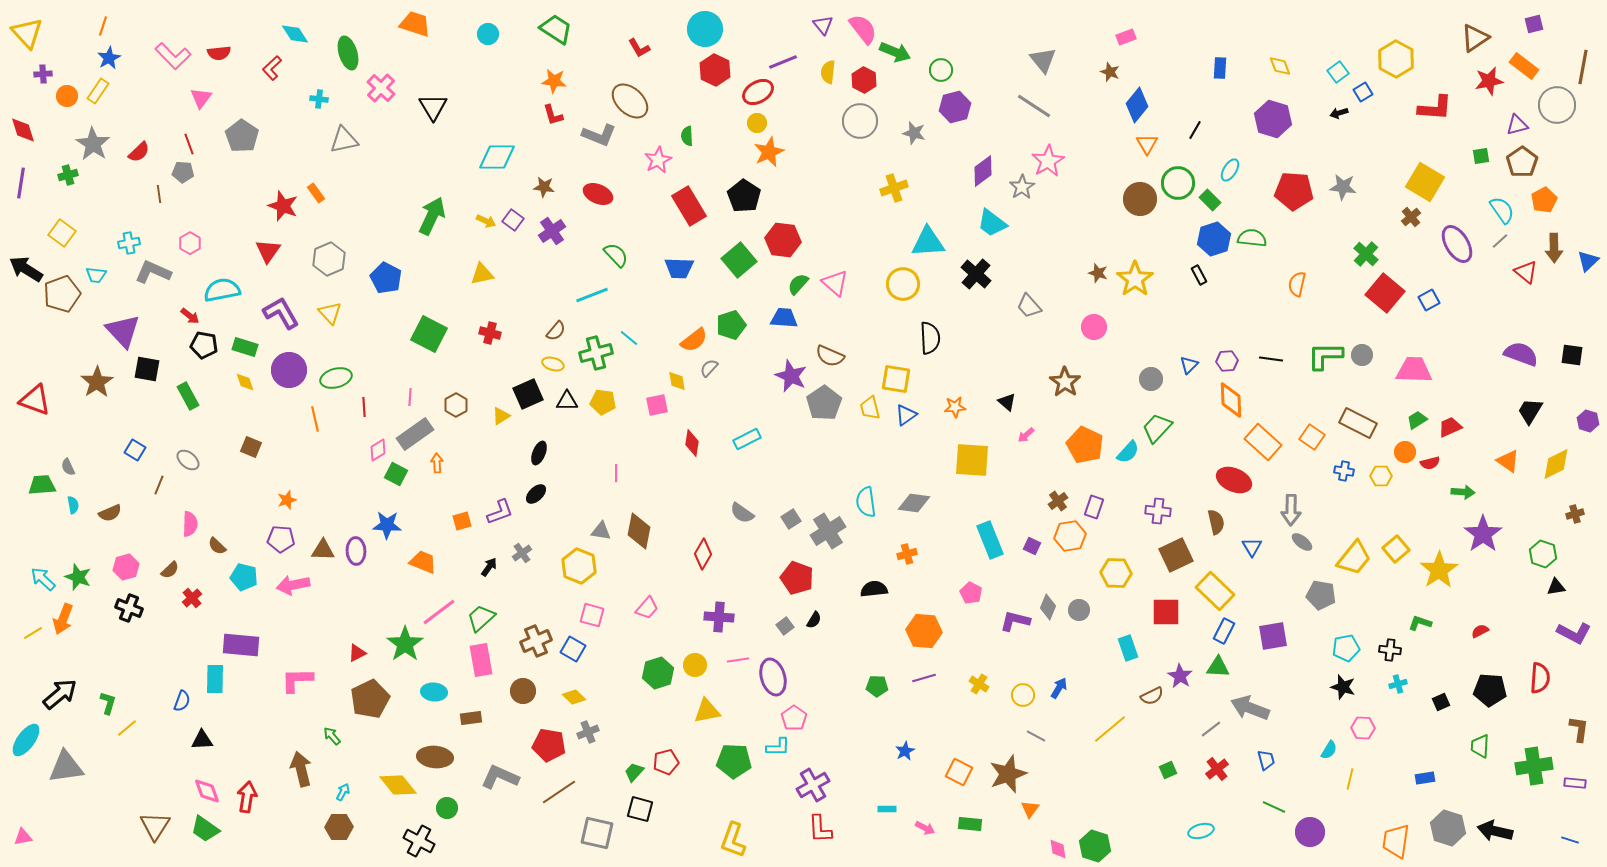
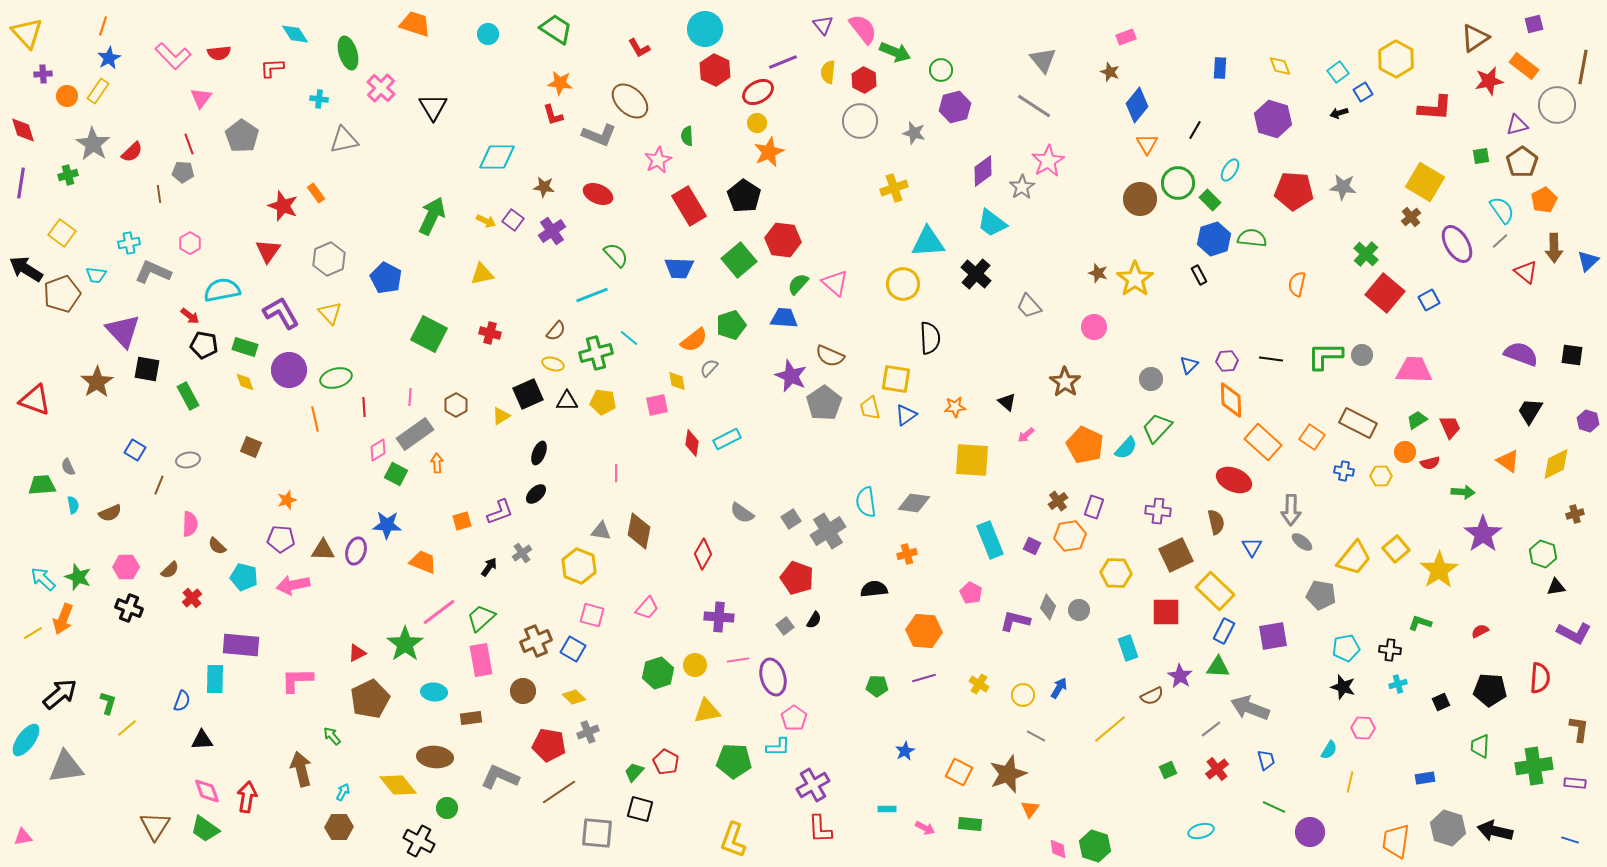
red L-shape at (272, 68): rotated 40 degrees clockwise
orange star at (554, 81): moved 6 px right, 2 px down
red semicircle at (139, 152): moved 7 px left
red trapezoid at (1450, 427): rotated 90 degrees clockwise
cyan rectangle at (747, 439): moved 20 px left
cyan semicircle at (1128, 452): moved 2 px left, 4 px up
gray ellipse at (188, 460): rotated 50 degrees counterclockwise
purple ellipse at (356, 551): rotated 20 degrees clockwise
pink hexagon at (126, 567): rotated 15 degrees clockwise
red pentagon at (666, 762): rotated 30 degrees counterclockwise
yellow line at (1350, 779): moved 3 px down
gray square at (597, 833): rotated 8 degrees counterclockwise
